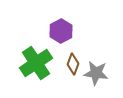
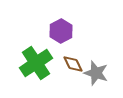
brown diamond: rotated 45 degrees counterclockwise
gray star: rotated 10 degrees clockwise
